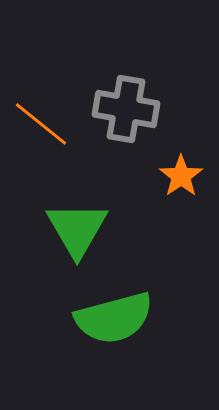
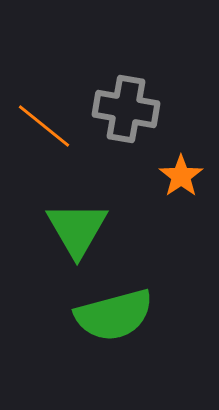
orange line: moved 3 px right, 2 px down
green semicircle: moved 3 px up
